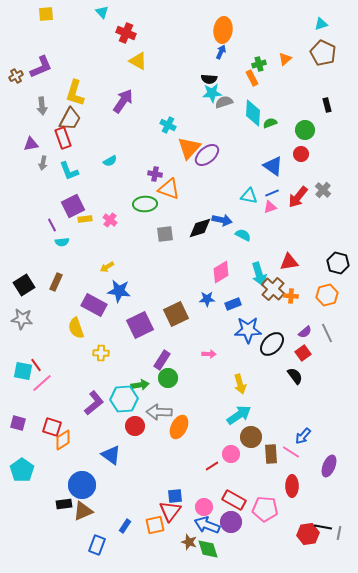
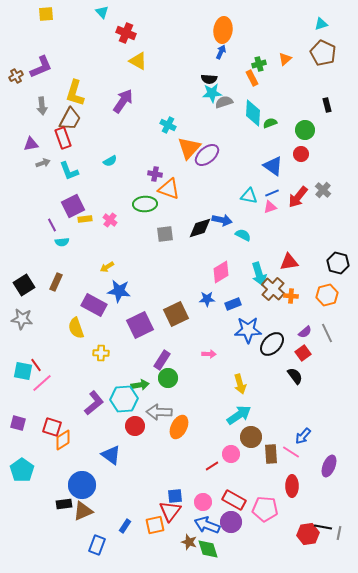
gray arrow at (43, 163): rotated 120 degrees counterclockwise
pink circle at (204, 507): moved 1 px left, 5 px up
